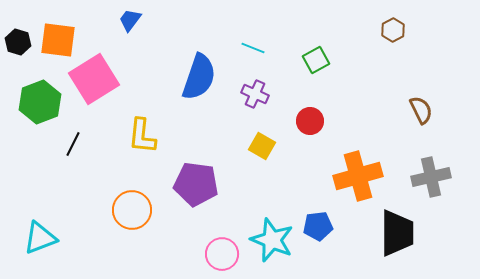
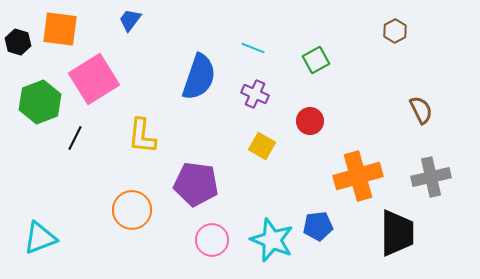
brown hexagon: moved 2 px right, 1 px down
orange square: moved 2 px right, 11 px up
black line: moved 2 px right, 6 px up
pink circle: moved 10 px left, 14 px up
